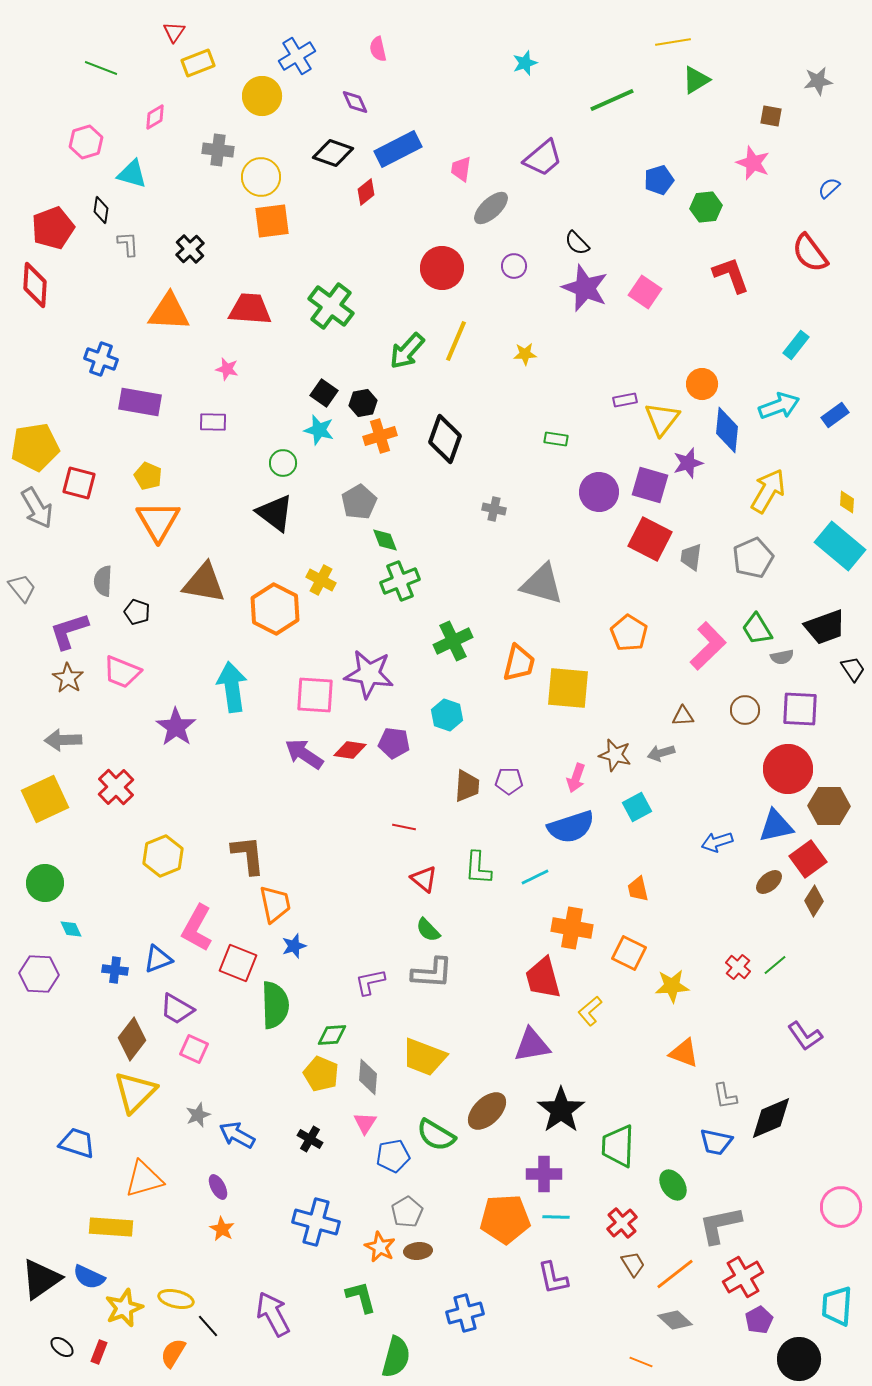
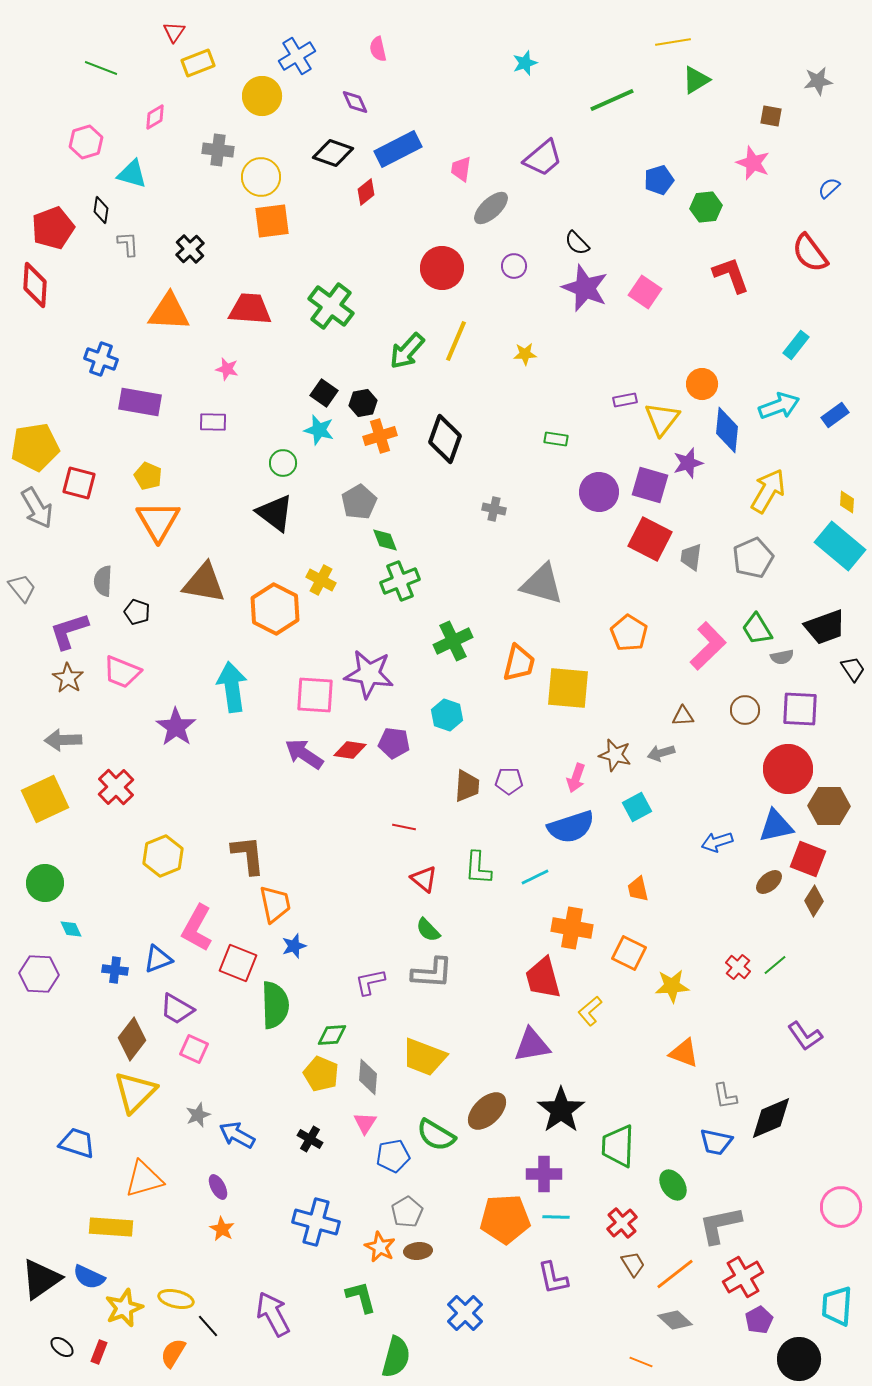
red square at (808, 859): rotated 33 degrees counterclockwise
blue cross at (465, 1313): rotated 30 degrees counterclockwise
